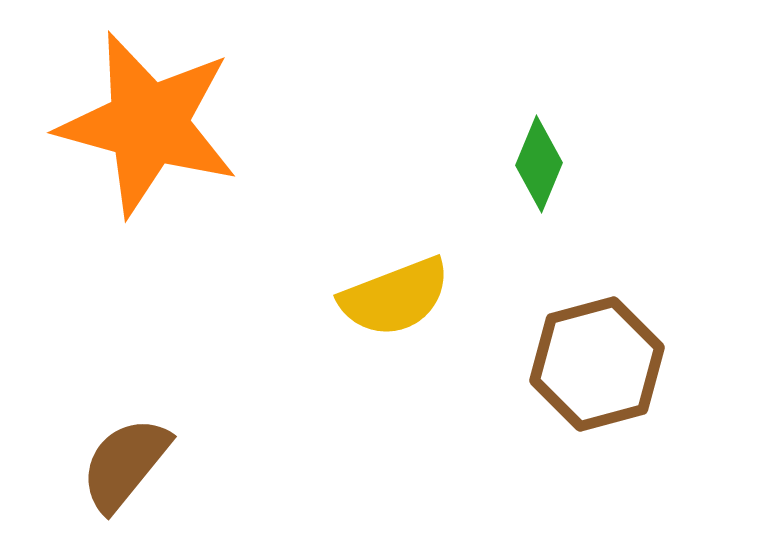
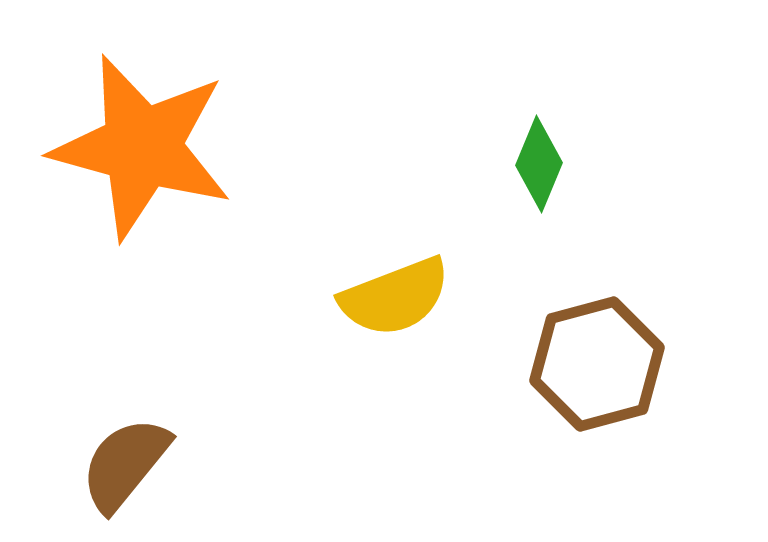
orange star: moved 6 px left, 23 px down
